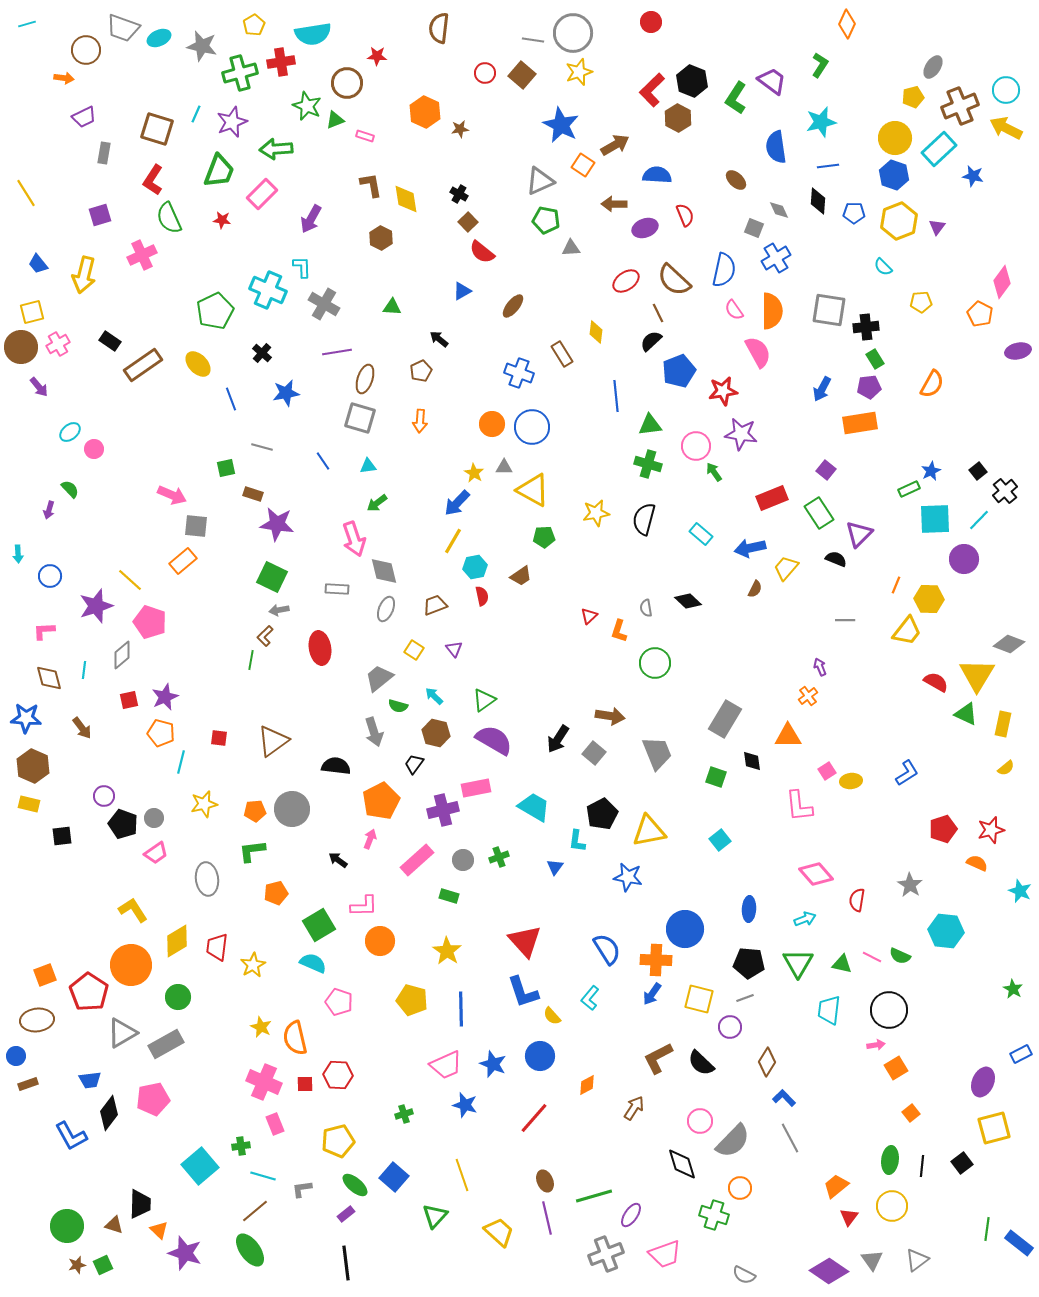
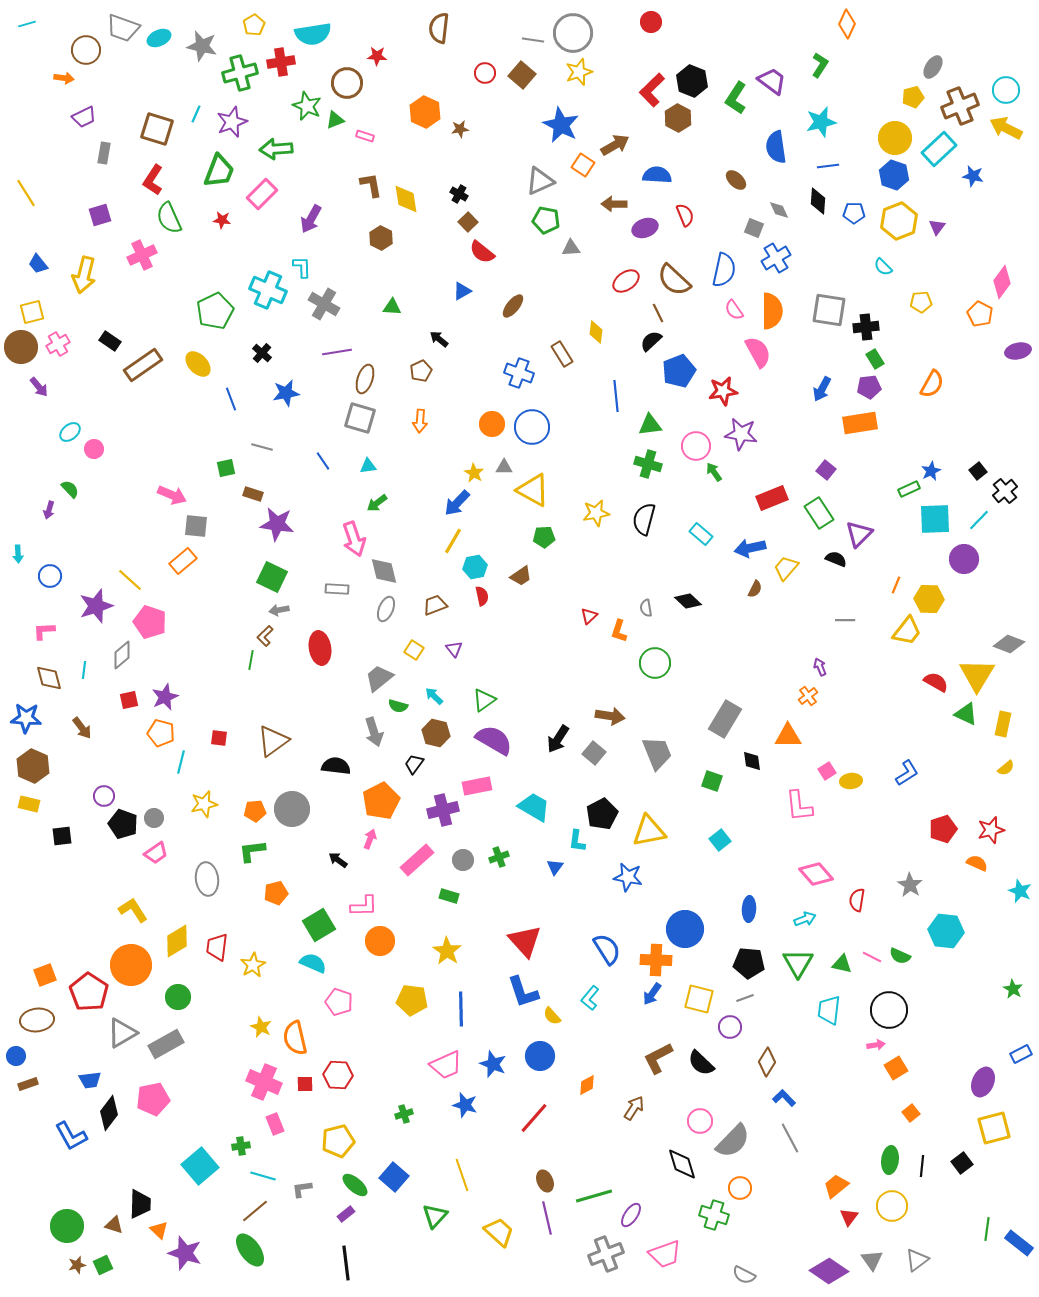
green square at (716, 777): moved 4 px left, 4 px down
pink rectangle at (476, 788): moved 1 px right, 2 px up
yellow pentagon at (412, 1000): rotated 8 degrees counterclockwise
